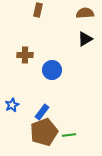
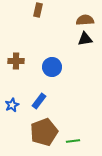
brown semicircle: moved 7 px down
black triangle: rotated 21 degrees clockwise
brown cross: moved 9 px left, 6 px down
blue circle: moved 3 px up
blue rectangle: moved 3 px left, 11 px up
green line: moved 4 px right, 6 px down
